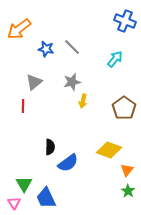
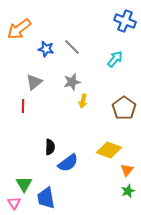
green star: rotated 16 degrees clockwise
blue trapezoid: rotated 15 degrees clockwise
